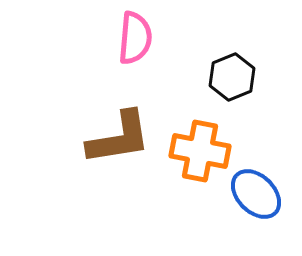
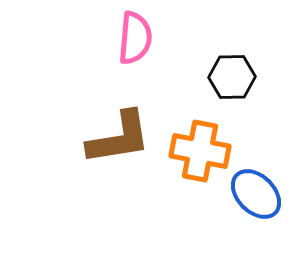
black hexagon: rotated 21 degrees clockwise
